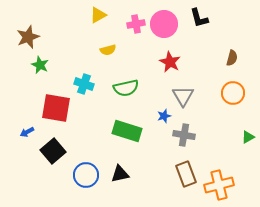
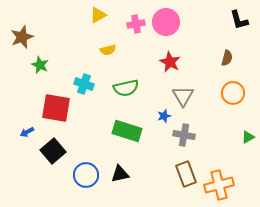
black L-shape: moved 40 px right, 2 px down
pink circle: moved 2 px right, 2 px up
brown star: moved 6 px left
brown semicircle: moved 5 px left
